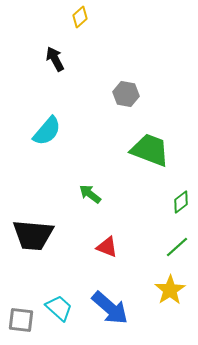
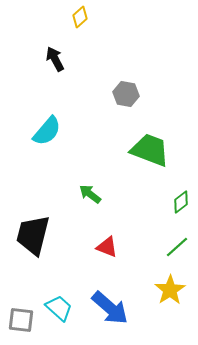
black trapezoid: rotated 99 degrees clockwise
